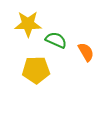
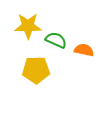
yellow star: moved 2 px down
orange semicircle: moved 2 px left, 2 px up; rotated 48 degrees counterclockwise
